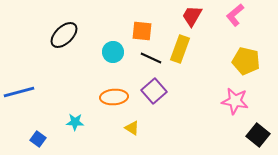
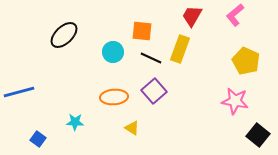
yellow pentagon: rotated 12 degrees clockwise
